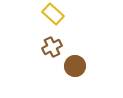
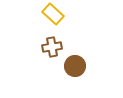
brown cross: rotated 18 degrees clockwise
